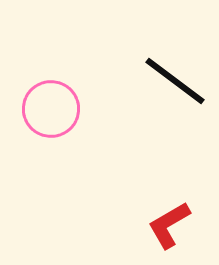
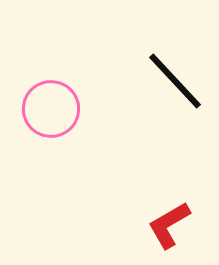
black line: rotated 10 degrees clockwise
